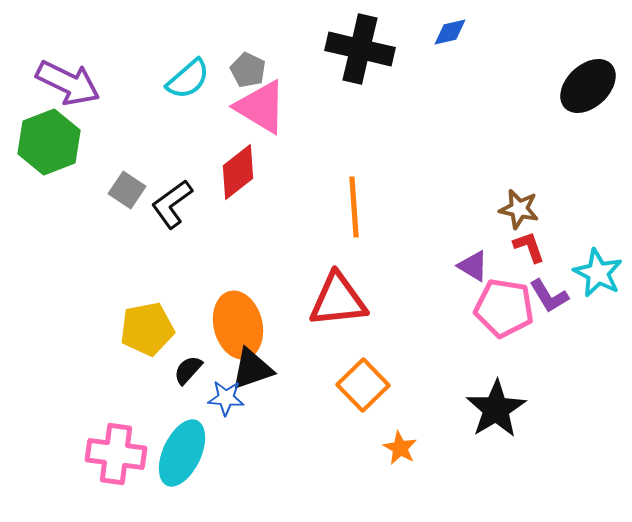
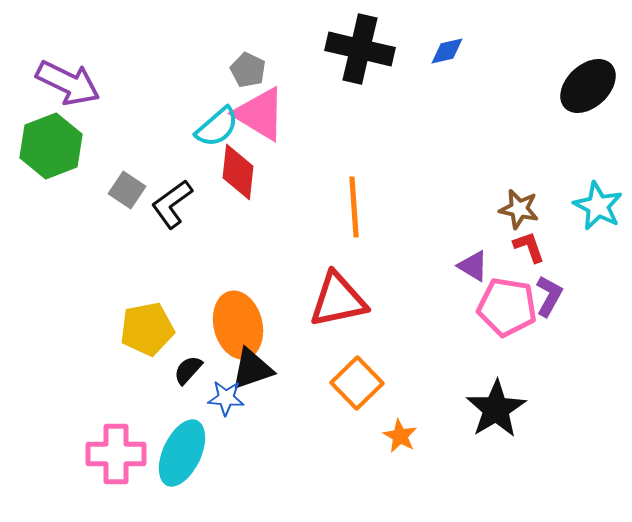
blue diamond: moved 3 px left, 19 px down
cyan semicircle: moved 29 px right, 48 px down
pink triangle: moved 1 px left, 7 px down
green hexagon: moved 2 px right, 4 px down
red diamond: rotated 46 degrees counterclockwise
cyan star: moved 67 px up
purple L-shape: rotated 120 degrees counterclockwise
red triangle: rotated 6 degrees counterclockwise
pink pentagon: moved 3 px right, 1 px up
orange square: moved 6 px left, 2 px up
orange star: moved 12 px up
pink cross: rotated 8 degrees counterclockwise
